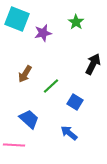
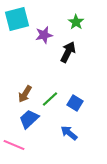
cyan square: rotated 35 degrees counterclockwise
purple star: moved 1 px right, 2 px down
black arrow: moved 25 px left, 12 px up
brown arrow: moved 20 px down
green line: moved 1 px left, 13 px down
blue square: moved 1 px down
blue trapezoid: rotated 85 degrees counterclockwise
pink line: rotated 20 degrees clockwise
